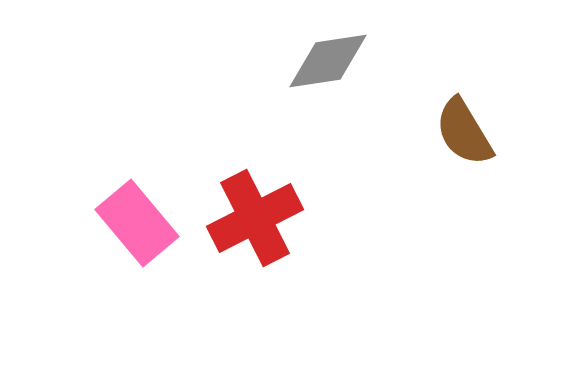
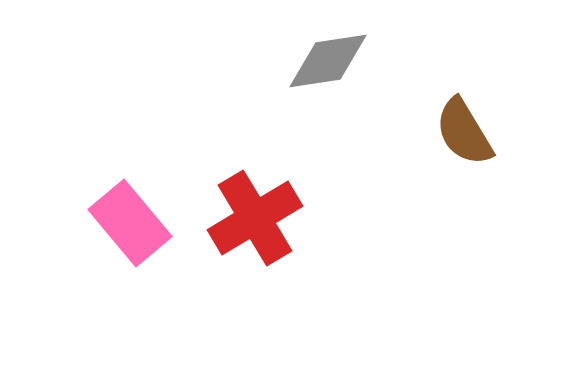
red cross: rotated 4 degrees counterclockwise
pink rectangle: moved 7 px left
